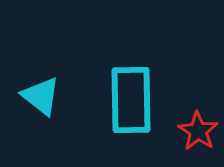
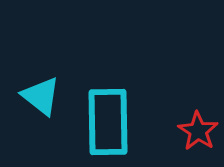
cyan rectangle: moved 23 px left, 22 px down
